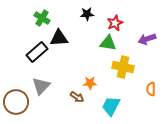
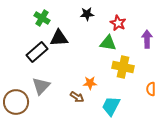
red star: moved 3 px right; rotated 21 degrees counterclockwise
purple arrow: rotated 108 degrees clockwise
